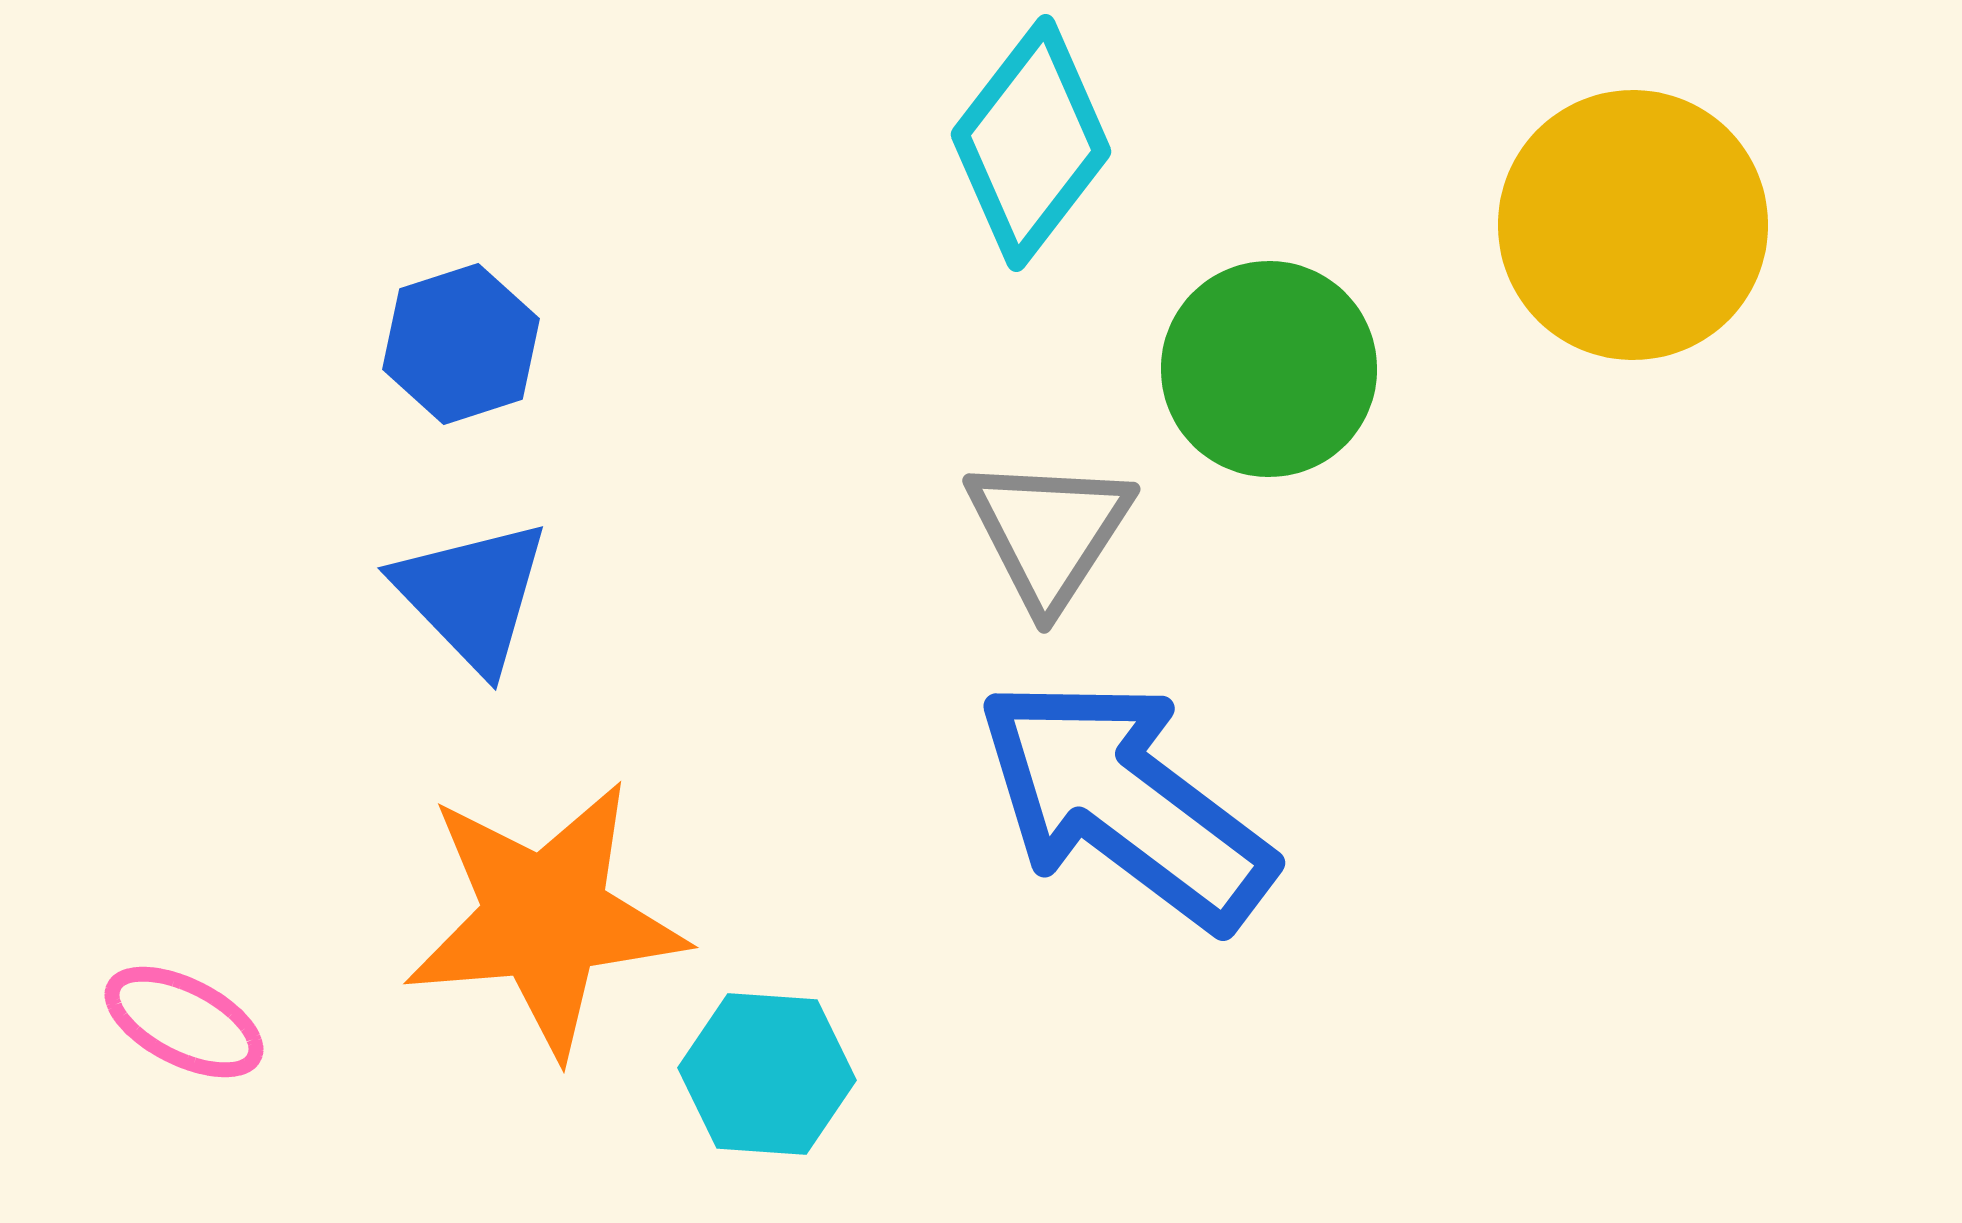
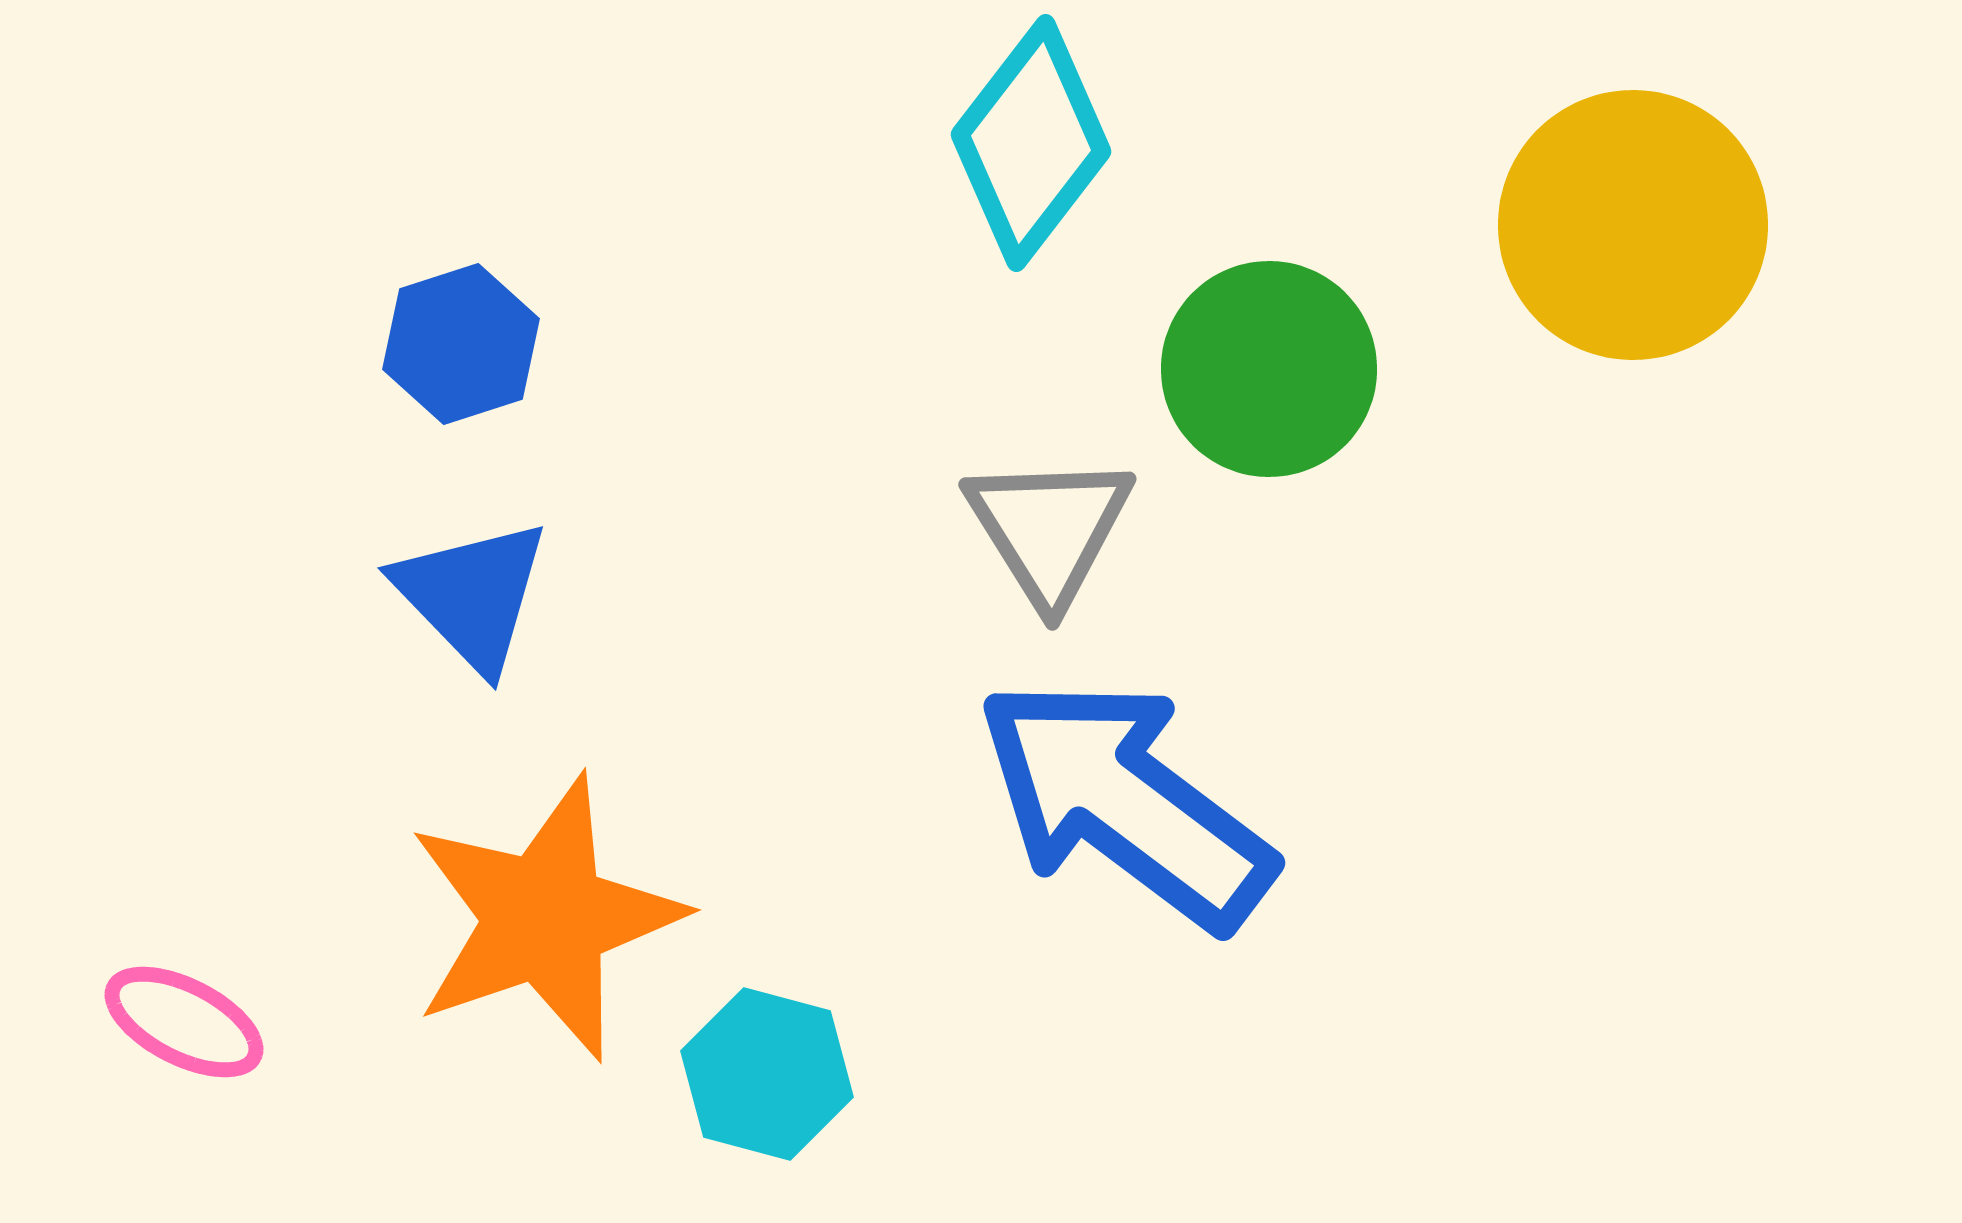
gray triangle: moved 3 px up; rotated 5 degrees counterclockwise
orange star: rotated 14 degrees counterclockwise
cyan hexagon: rotated 11 degrees clockwise
